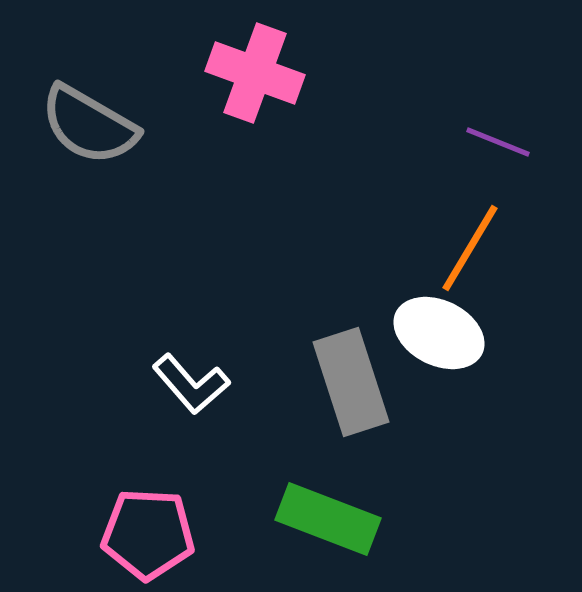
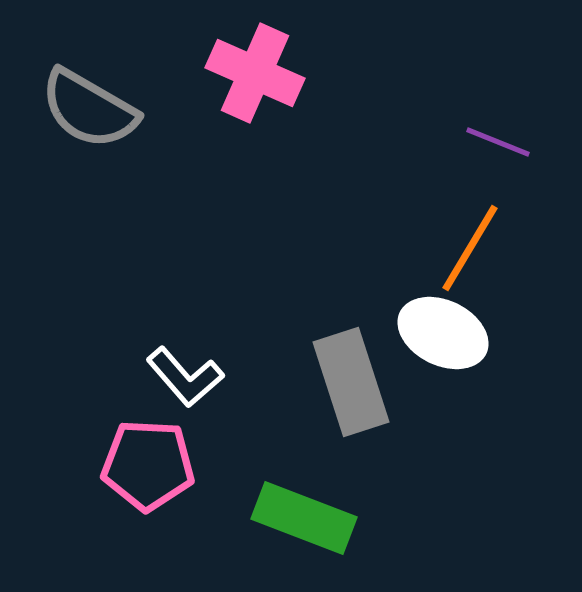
pink cross: rotated 4 degrees clockwise
gray semicircle: moved 16 px up
white ellipse: moved 4 px right
white L-shape: moved 6 px left, 7 px up
green rectangle: moved 24 px left, 1 px up
pink pentagon: moved 69 px up
